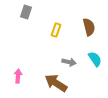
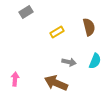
gray rectangle: rotated 40 degrees clockwise
yellow rectangle: moved 1 px right, 2 px down; rotated 40 degrees clockwise
cyan semicircle: moved 2 px down; rotated 56 degrees clockwise
pink arrow: moved 3 px left, 3 px down
brown arrow: rotated 10 degrees counterclockwise
